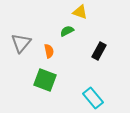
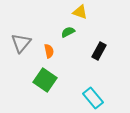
green semicircle: moved 1 px right, 1 px down
green square: rotated 15 degrees clockwise
